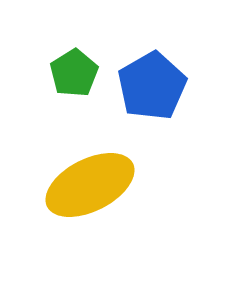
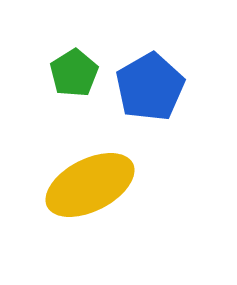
blue pentagon: moved 2 px left, 1 px down
